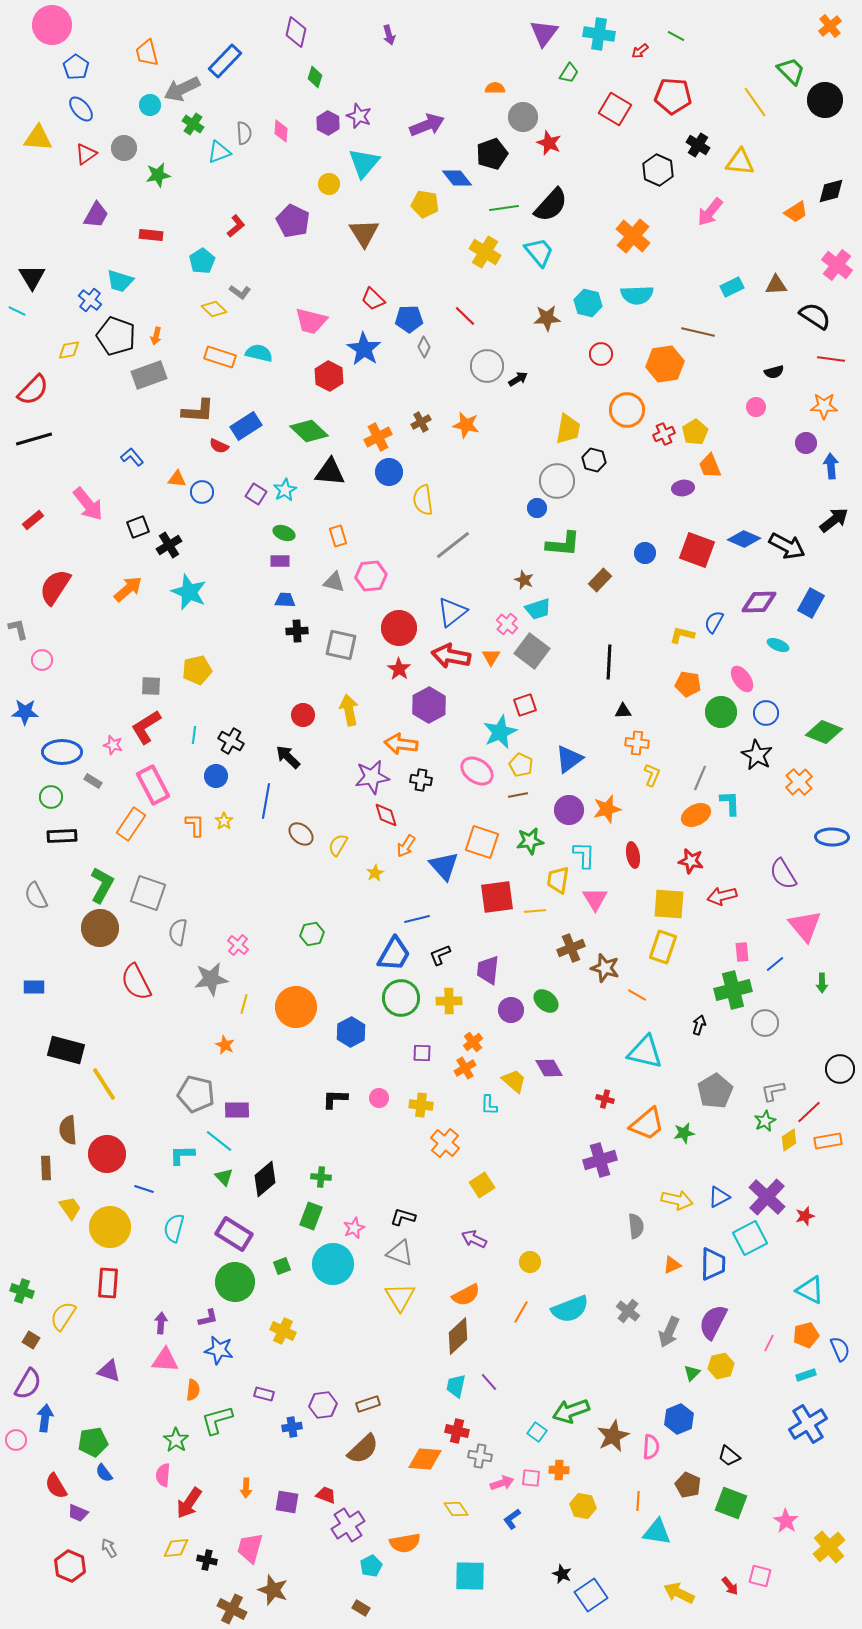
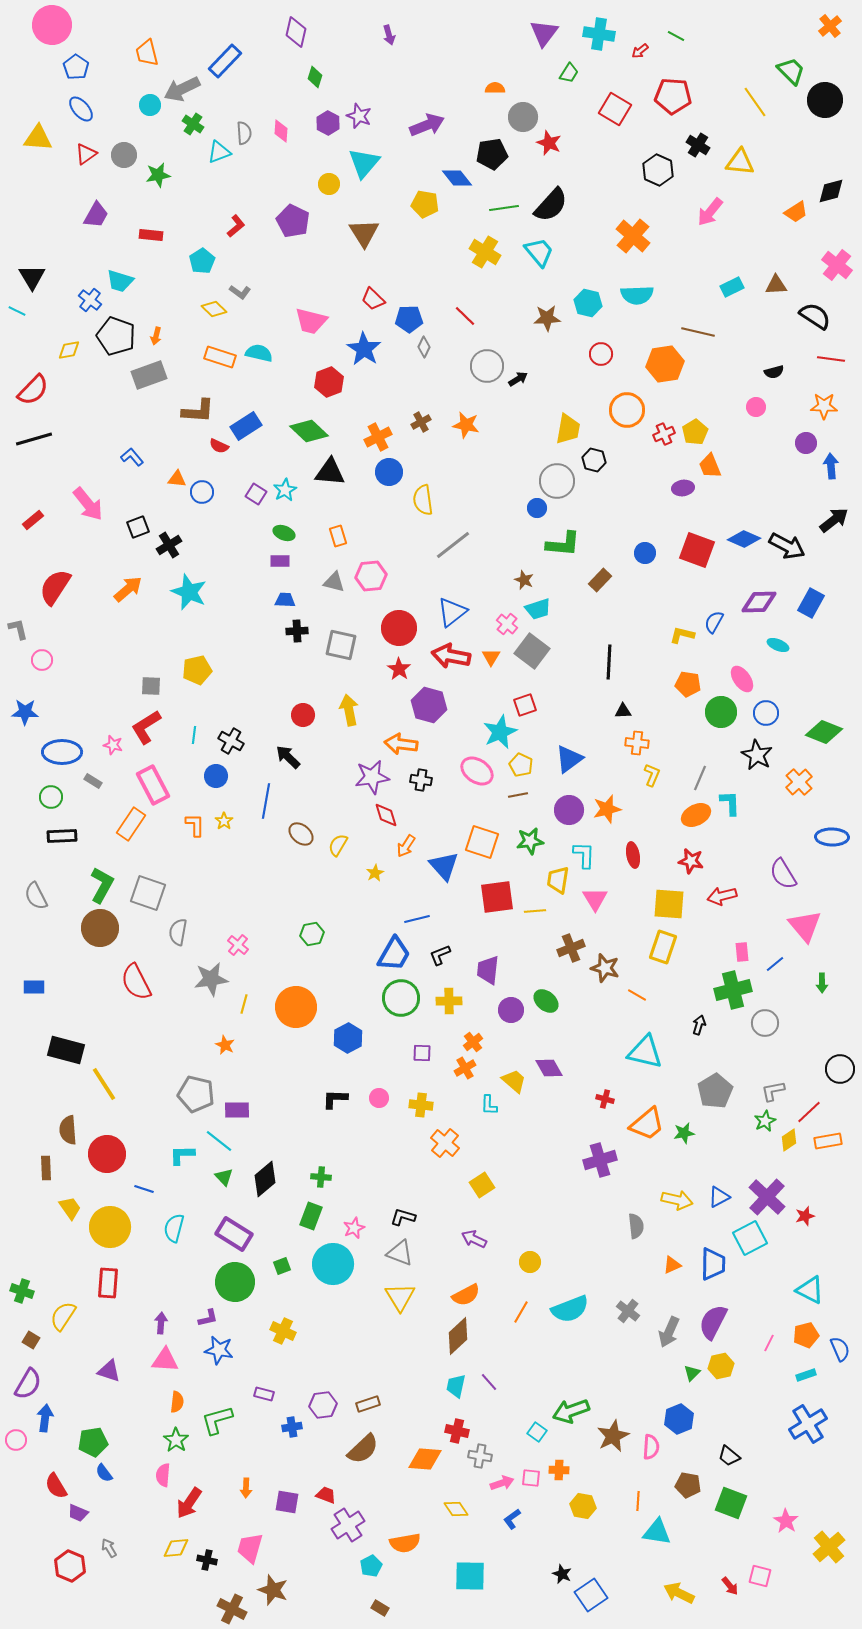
gray circle at (124, 148): moved 7 px down
black pentagon at (492, 154): rotated 12 degrees clockwise
red hexagon at (329, 376): moved 6 px down; rotated 12 degrees clockwise
purple hexagon at (429, 705): rotated 16 degrees counterclockwise
blue hexagon at (351, 1032): moved 3 px left, 6 px down
orange semicircle at (193, 1390): moved 16 px left, 12 px down
brown pentagon at (688, 1485): rotated 15 degrees counterclockwise
brown rectangle at (361, 1608): moved 19 px right
